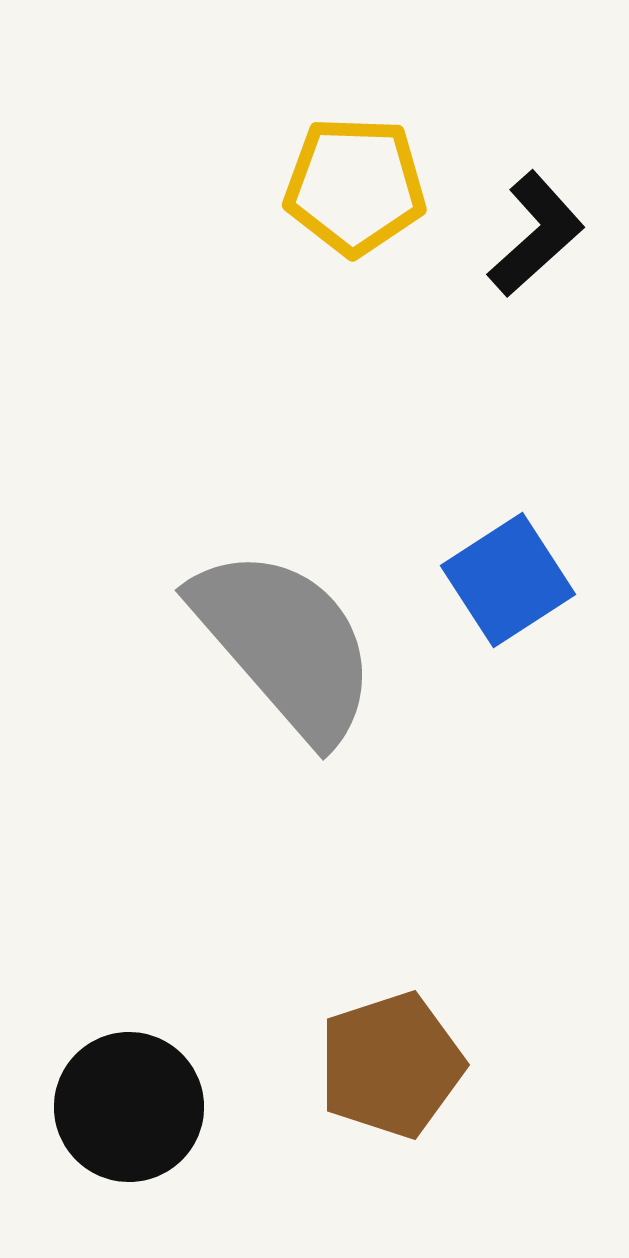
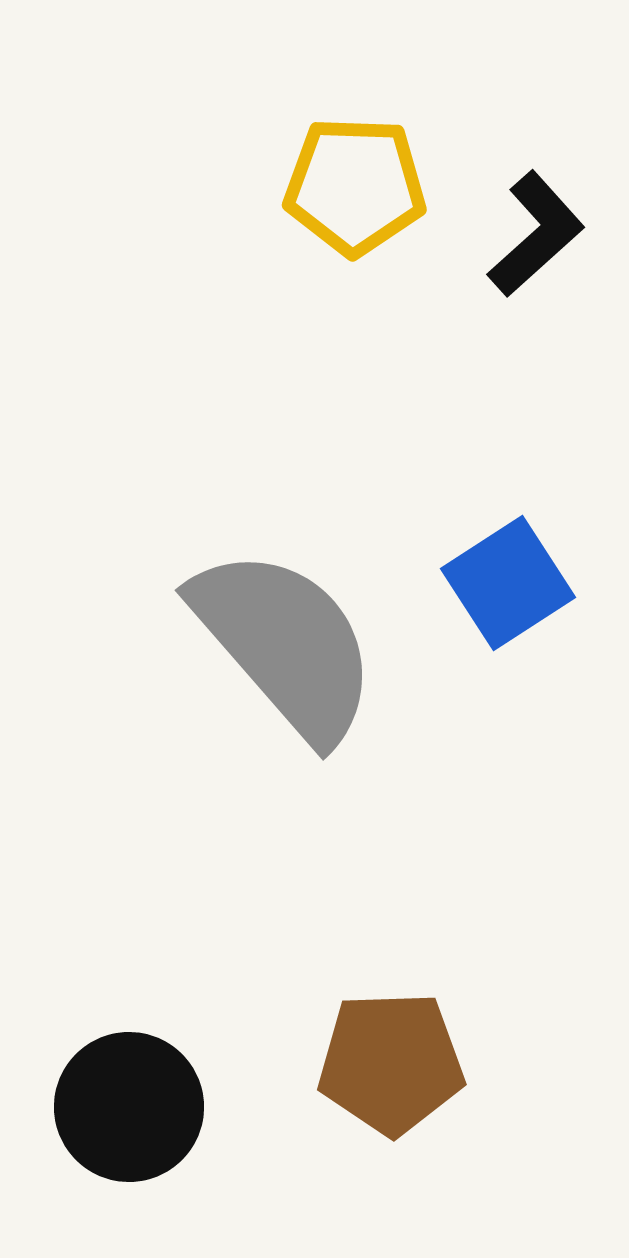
blue square: moved 3 px down
brown pentagon: moved 2 px up; rotated 16 degrees clockwise
